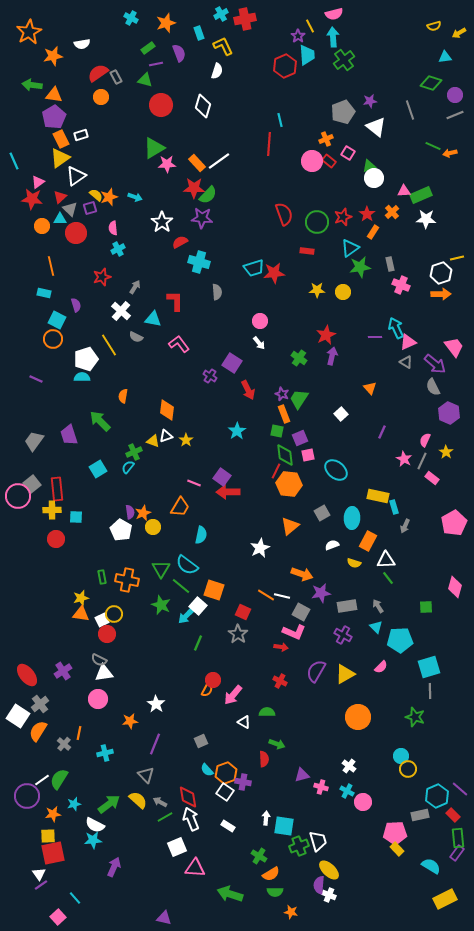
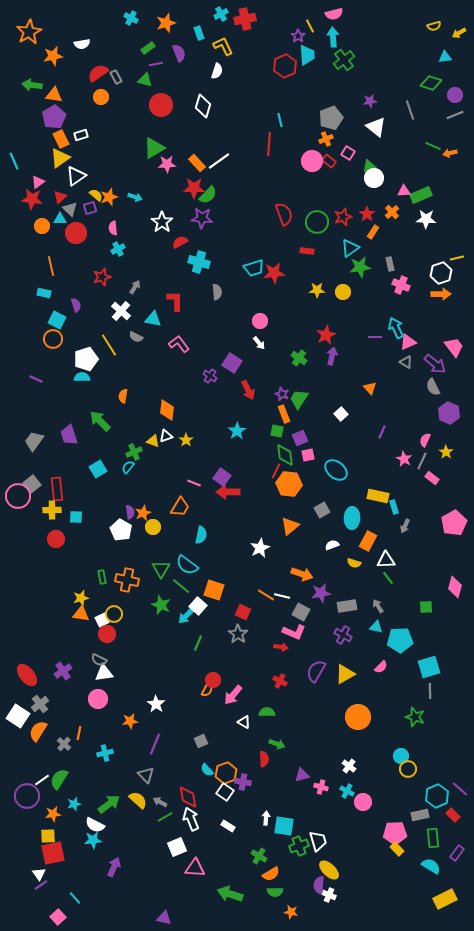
gray pentagon at (343, 112): moved 12 px left, 6 px down
gray square at (322, 513): moved 3 px up
cyan triangle at (376, 627): rotated 32 degrees counterclockwise
green rectangle at (458, 838): moved 25 px left
